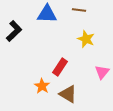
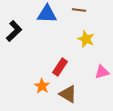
pink triangle: rotated 35 degrees clockwise
